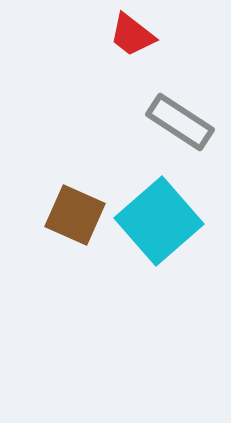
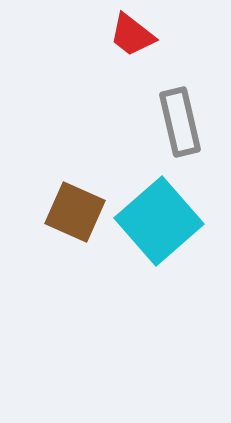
gray rectangle: rotated 44 degrees clockwise
brown square: moved 3 px up
